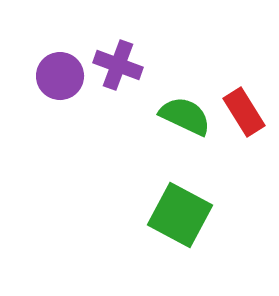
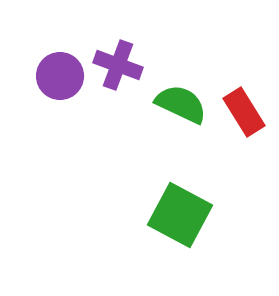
green semicircle: moved 4 px left, 12 px up
